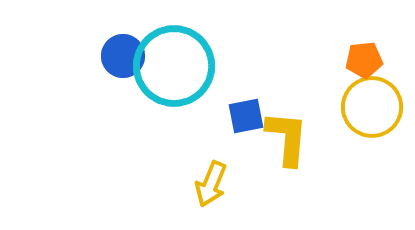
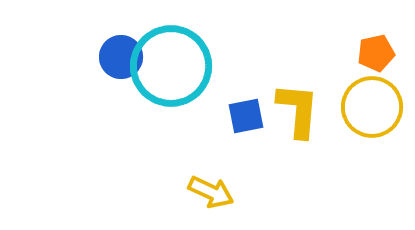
blue circle: moved 2 px left, 1 px down
orange pentagon: moved 12 px right, 7 px up; rotated 6 degrees counterclockwise
cyan circle: moved 3 px left
yellow L-shape: moved 11 px right, 28 px up
yellow arrow: moved 8 px down; rotated 87 degrees counterclockwise
